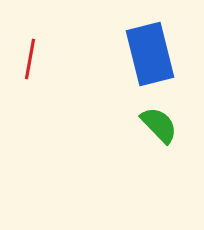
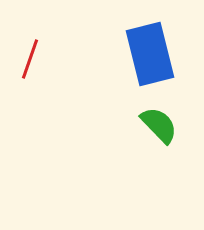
red line: rotated 9 degrees clockwise
